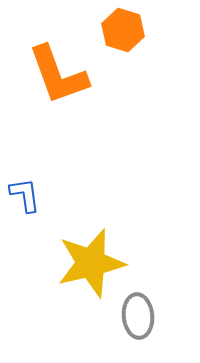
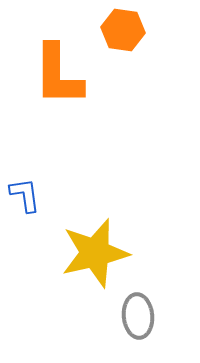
orange hexagon: rotated 9 degrees counterclockwise
orange L-shape: rotated 20 degrees clockwise
yellow star: moved 4 px right, 10 px up
